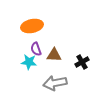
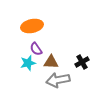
purple semicircle: rotated 16 degrees counterclockwise
brown triangle: moved 3 px left, 7 px down
cyan star: moved 1 px left, 1 px down; rotated 21 degrees counterclockwise
gray arrow: moved 3 px right, 3 px up
